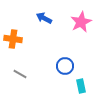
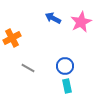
blue arrow: moved 9 px right
orange cross: moved 1 px left, 1 px up; rotated 36 degrees counterclockwise
gray line: moved 8 px right, 6 px up
cyan rectangle: moved 14 px left
